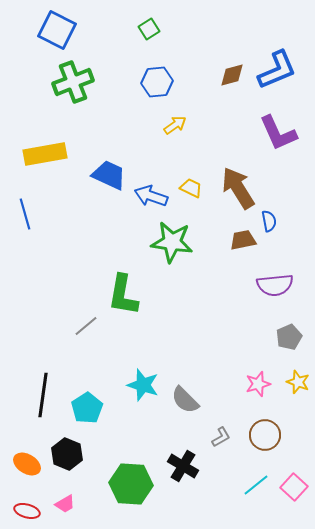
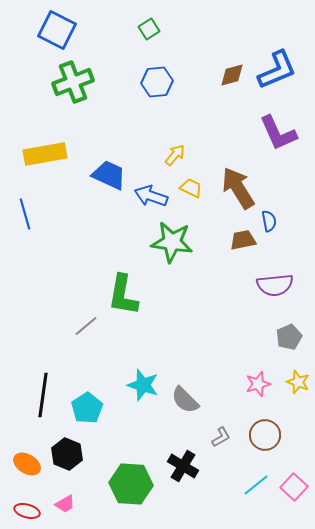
yellow arrow: moved 30 px down; rotated 15 degrees counterclockwise
